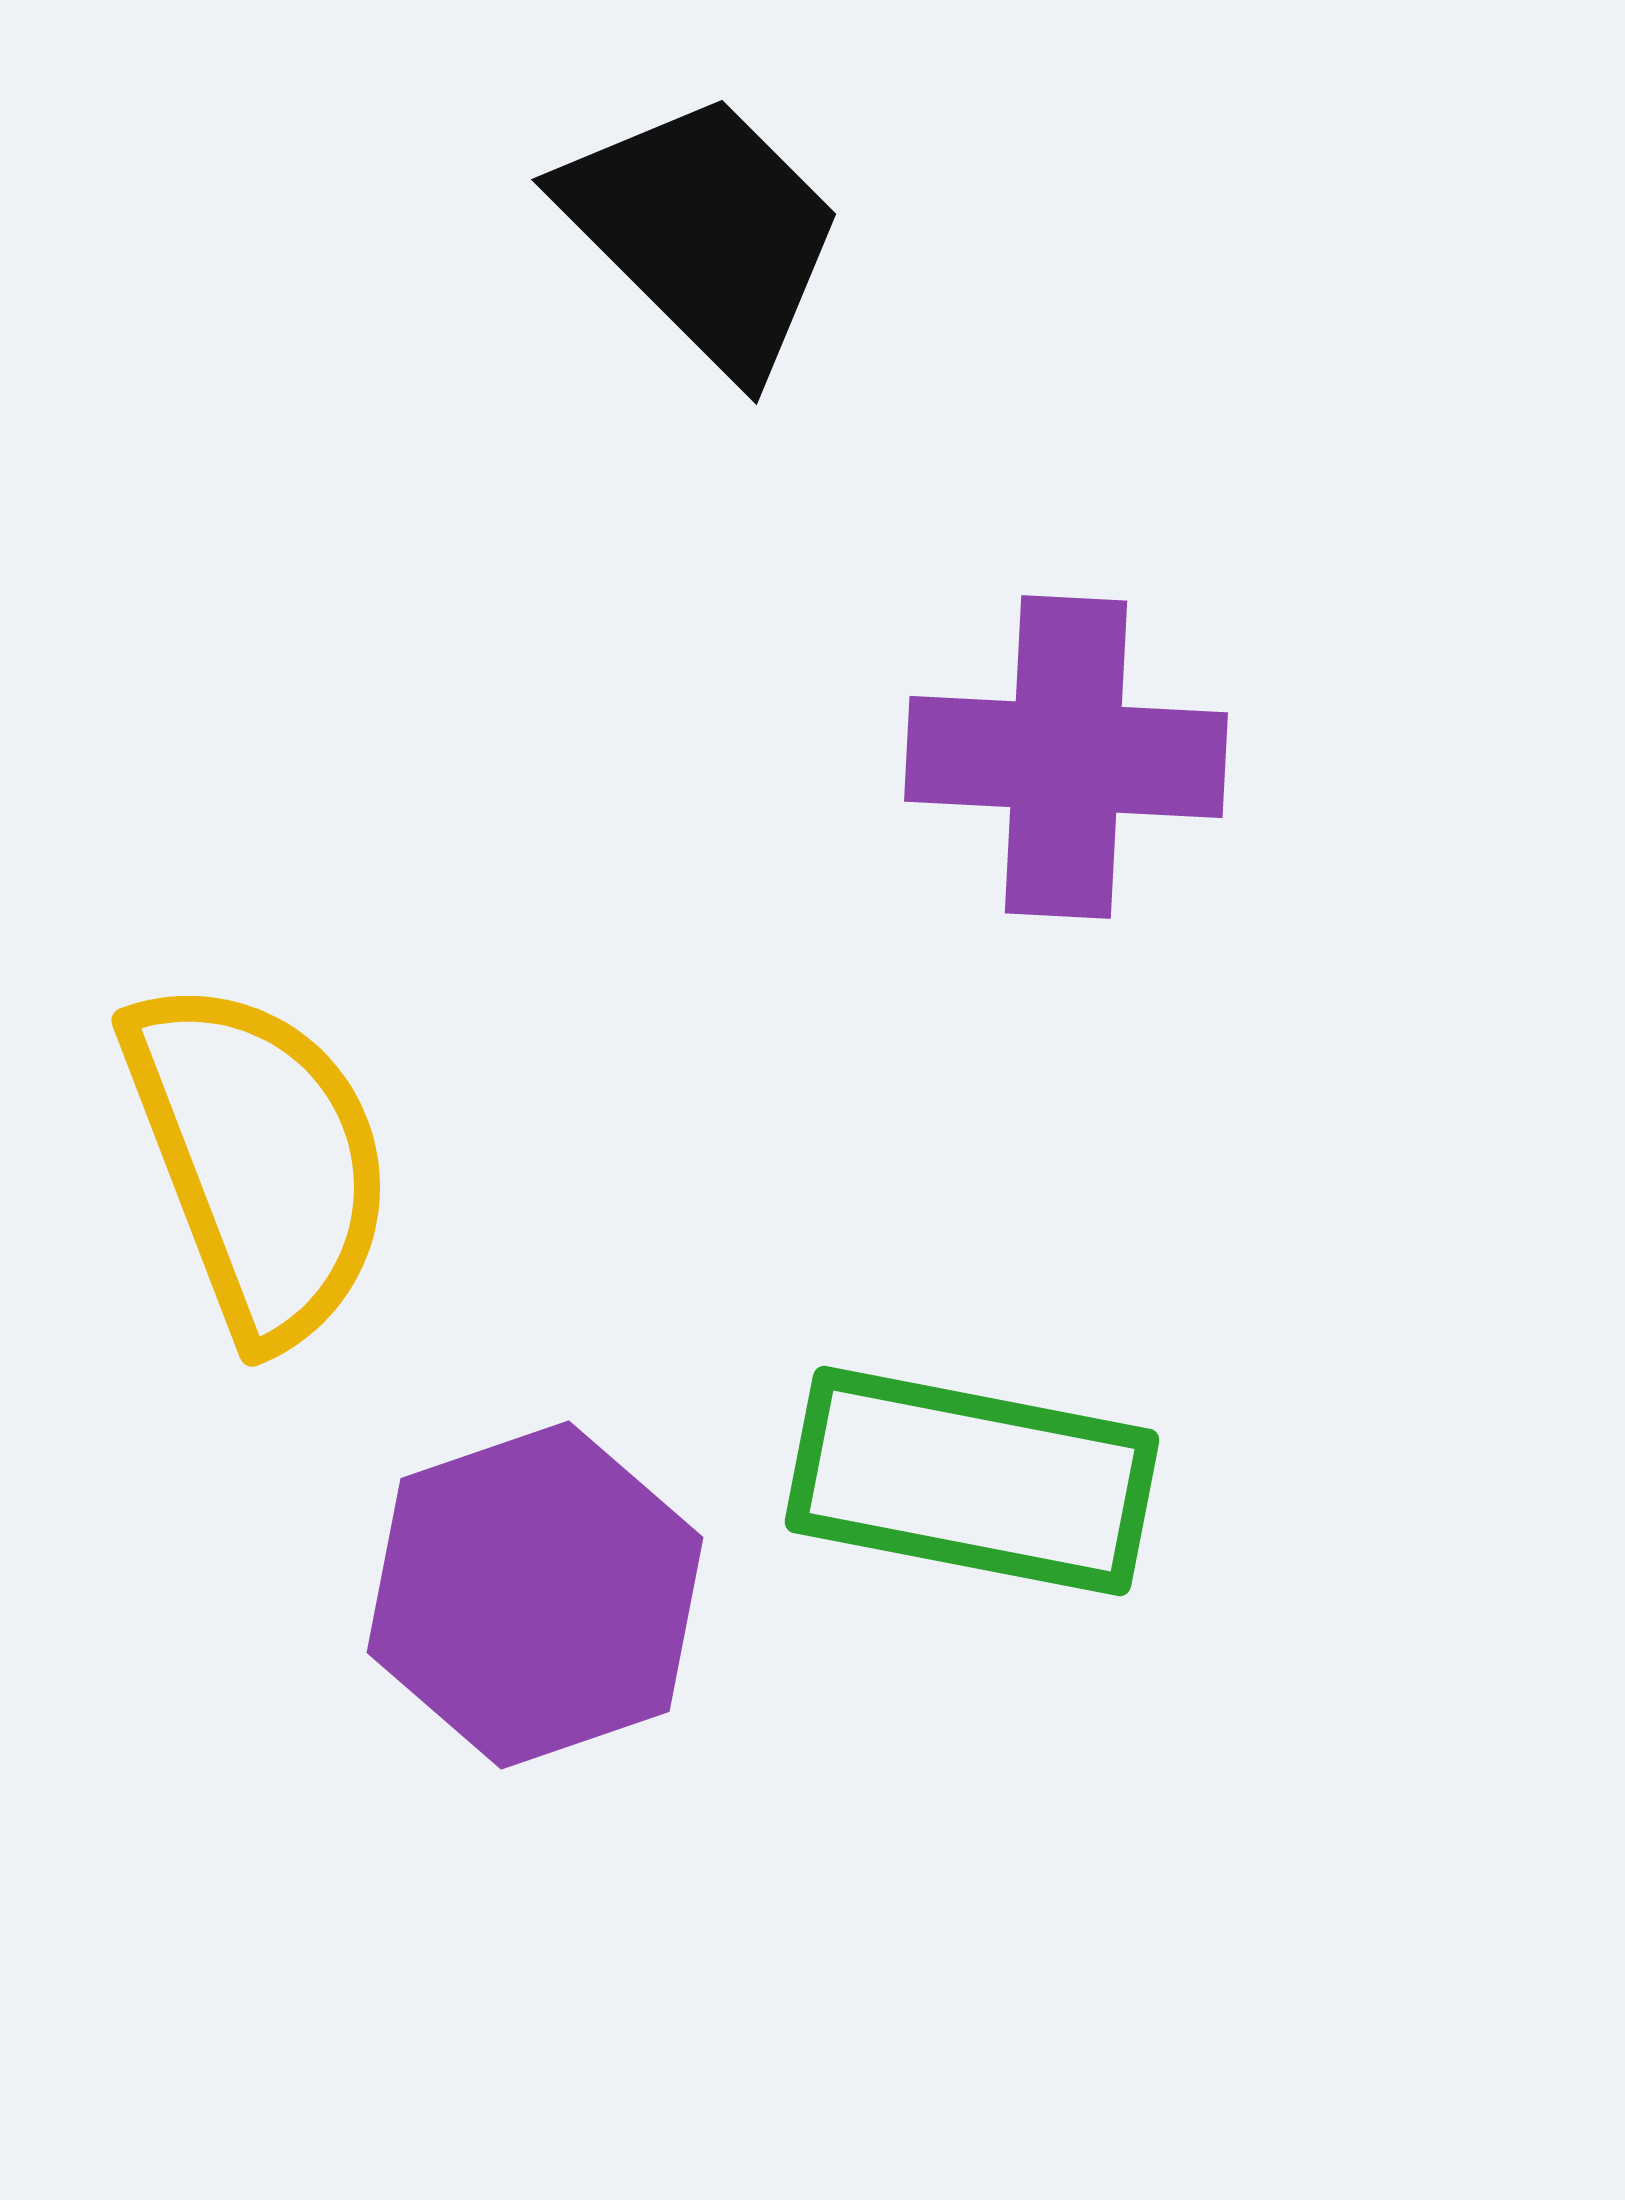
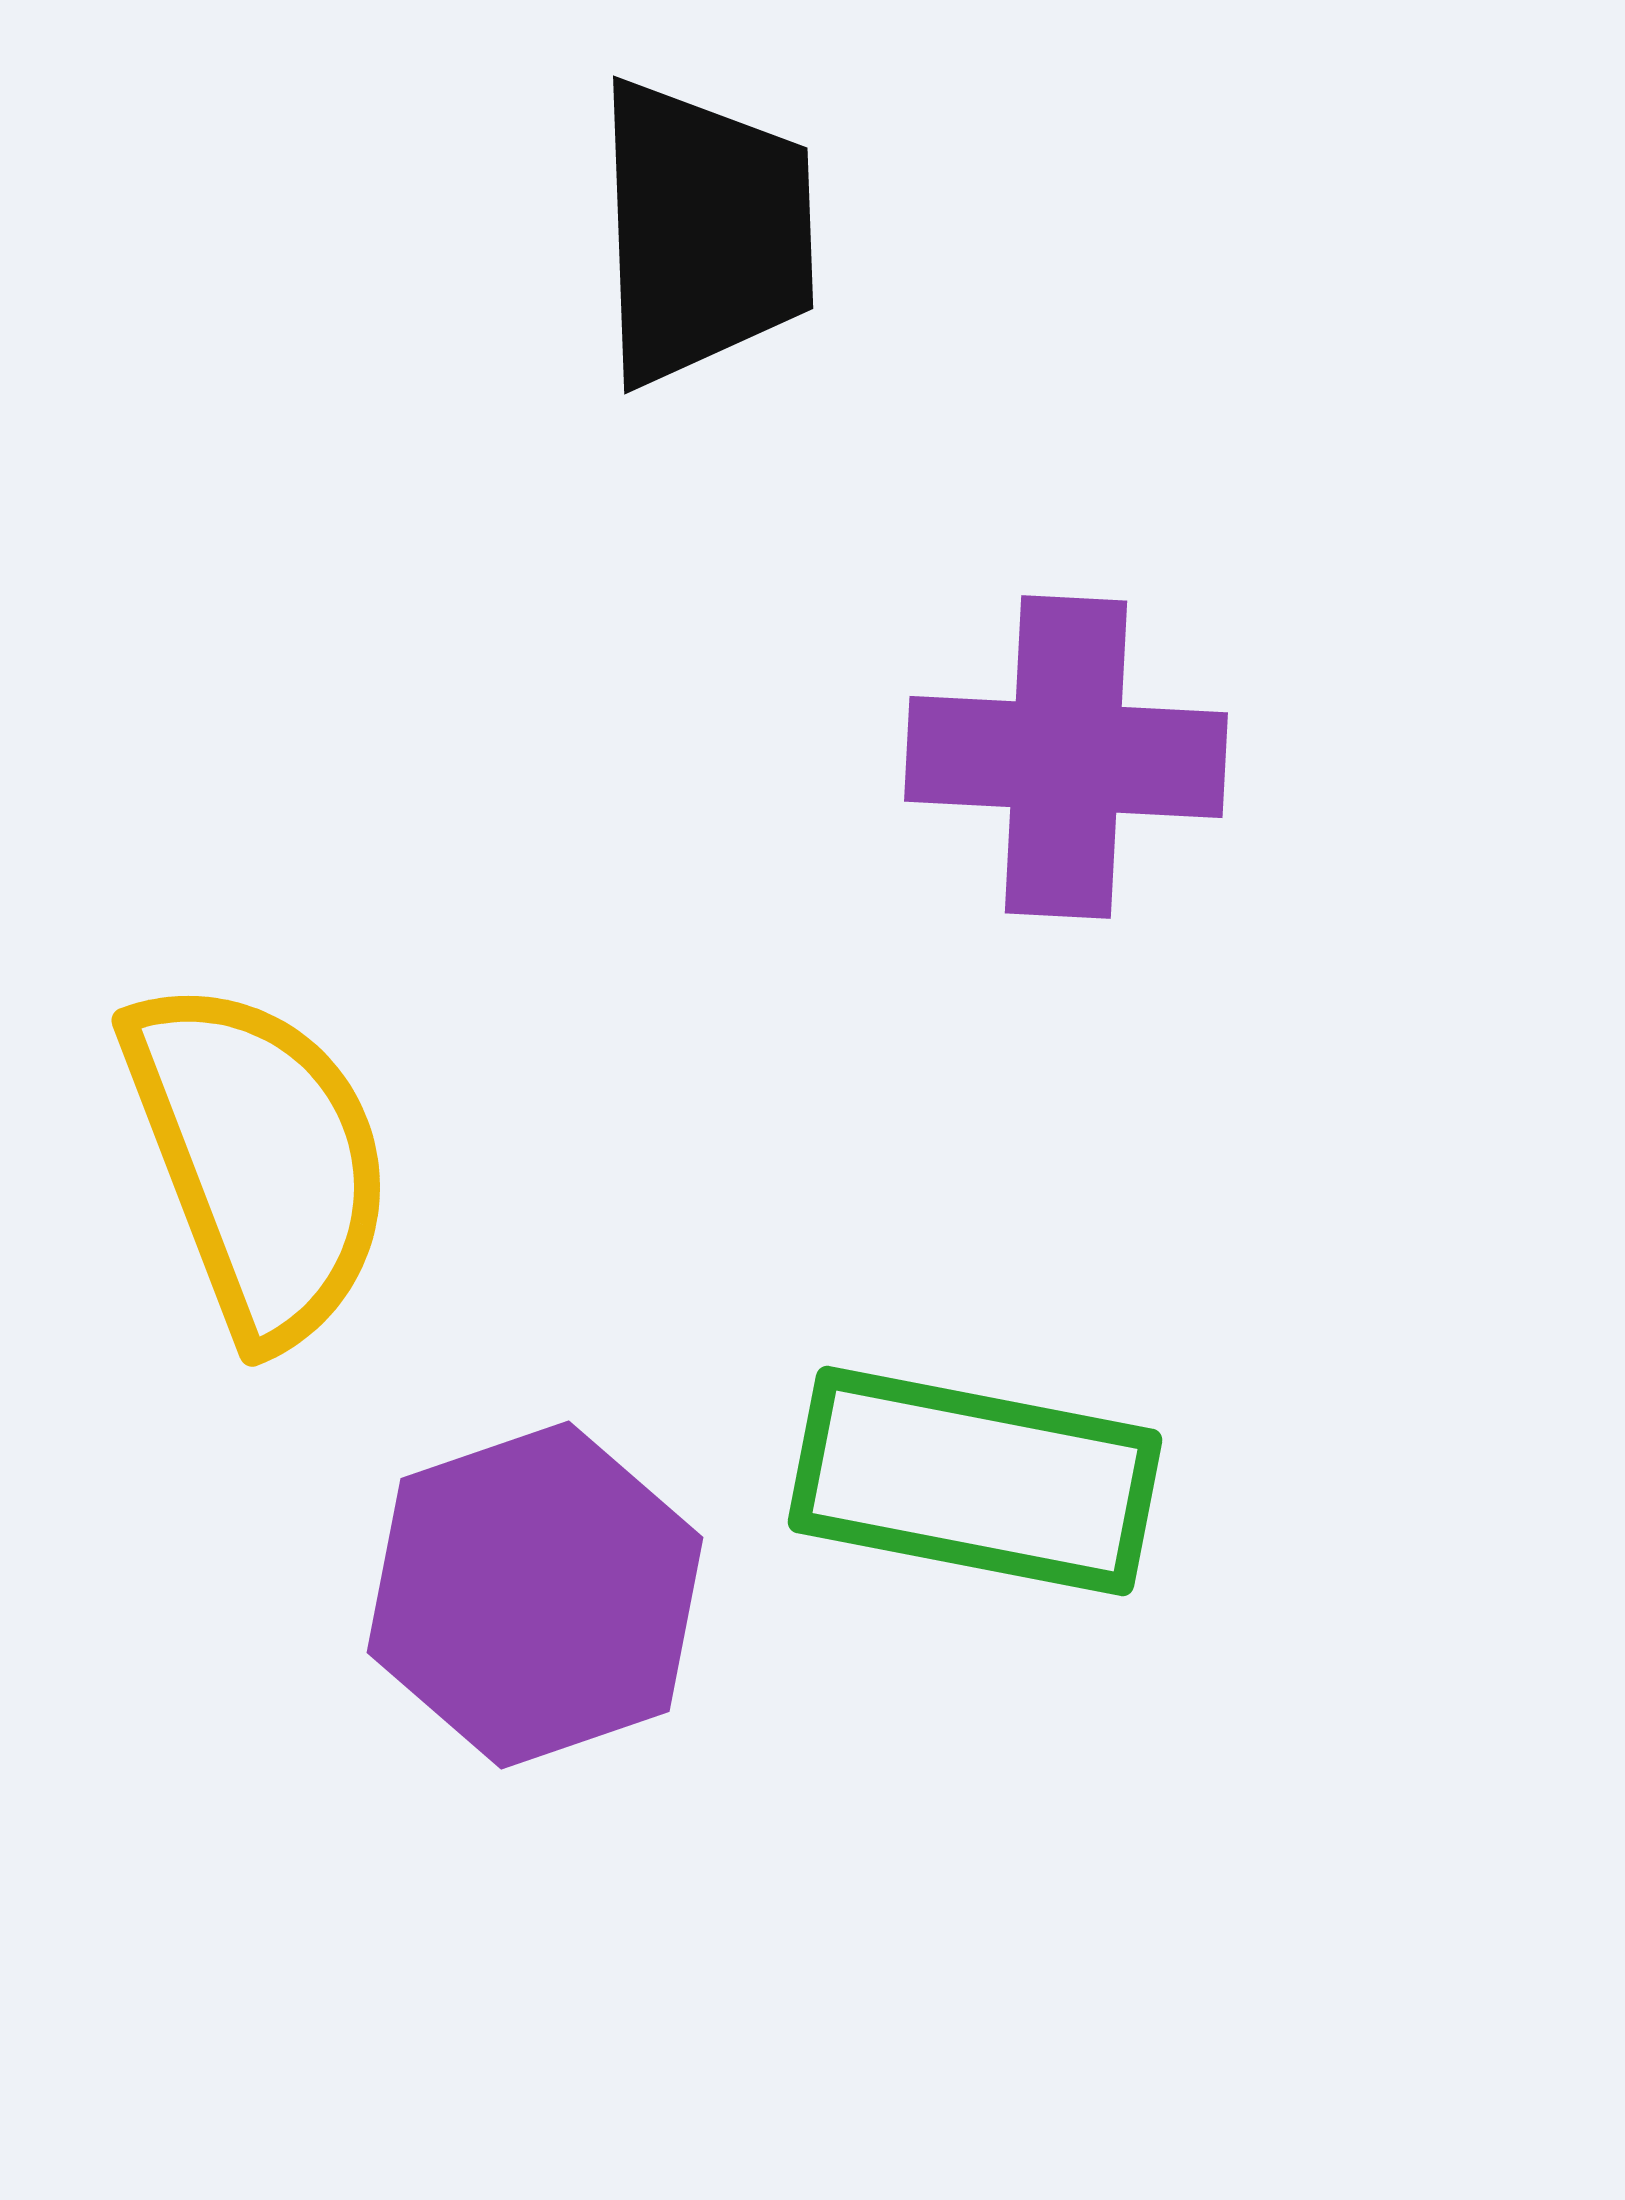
black trapezoid: rotated 43 degrees clockwise
green rectangle: moved 3 px right
